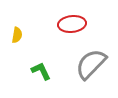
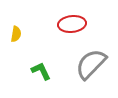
yellow semicircle: moved 1 px left, 1 px up
